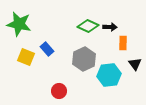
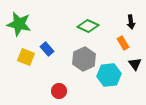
black arrow: moved 21 px right, 5 px up; rotated 80 degrees clockwise
orange rectangle: rotated 32 degrees counterclockwise
